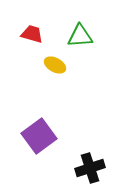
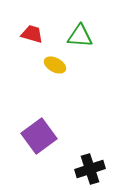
green triangle: rotated 8 degrees clockwise
black cross: moved 1 px down
